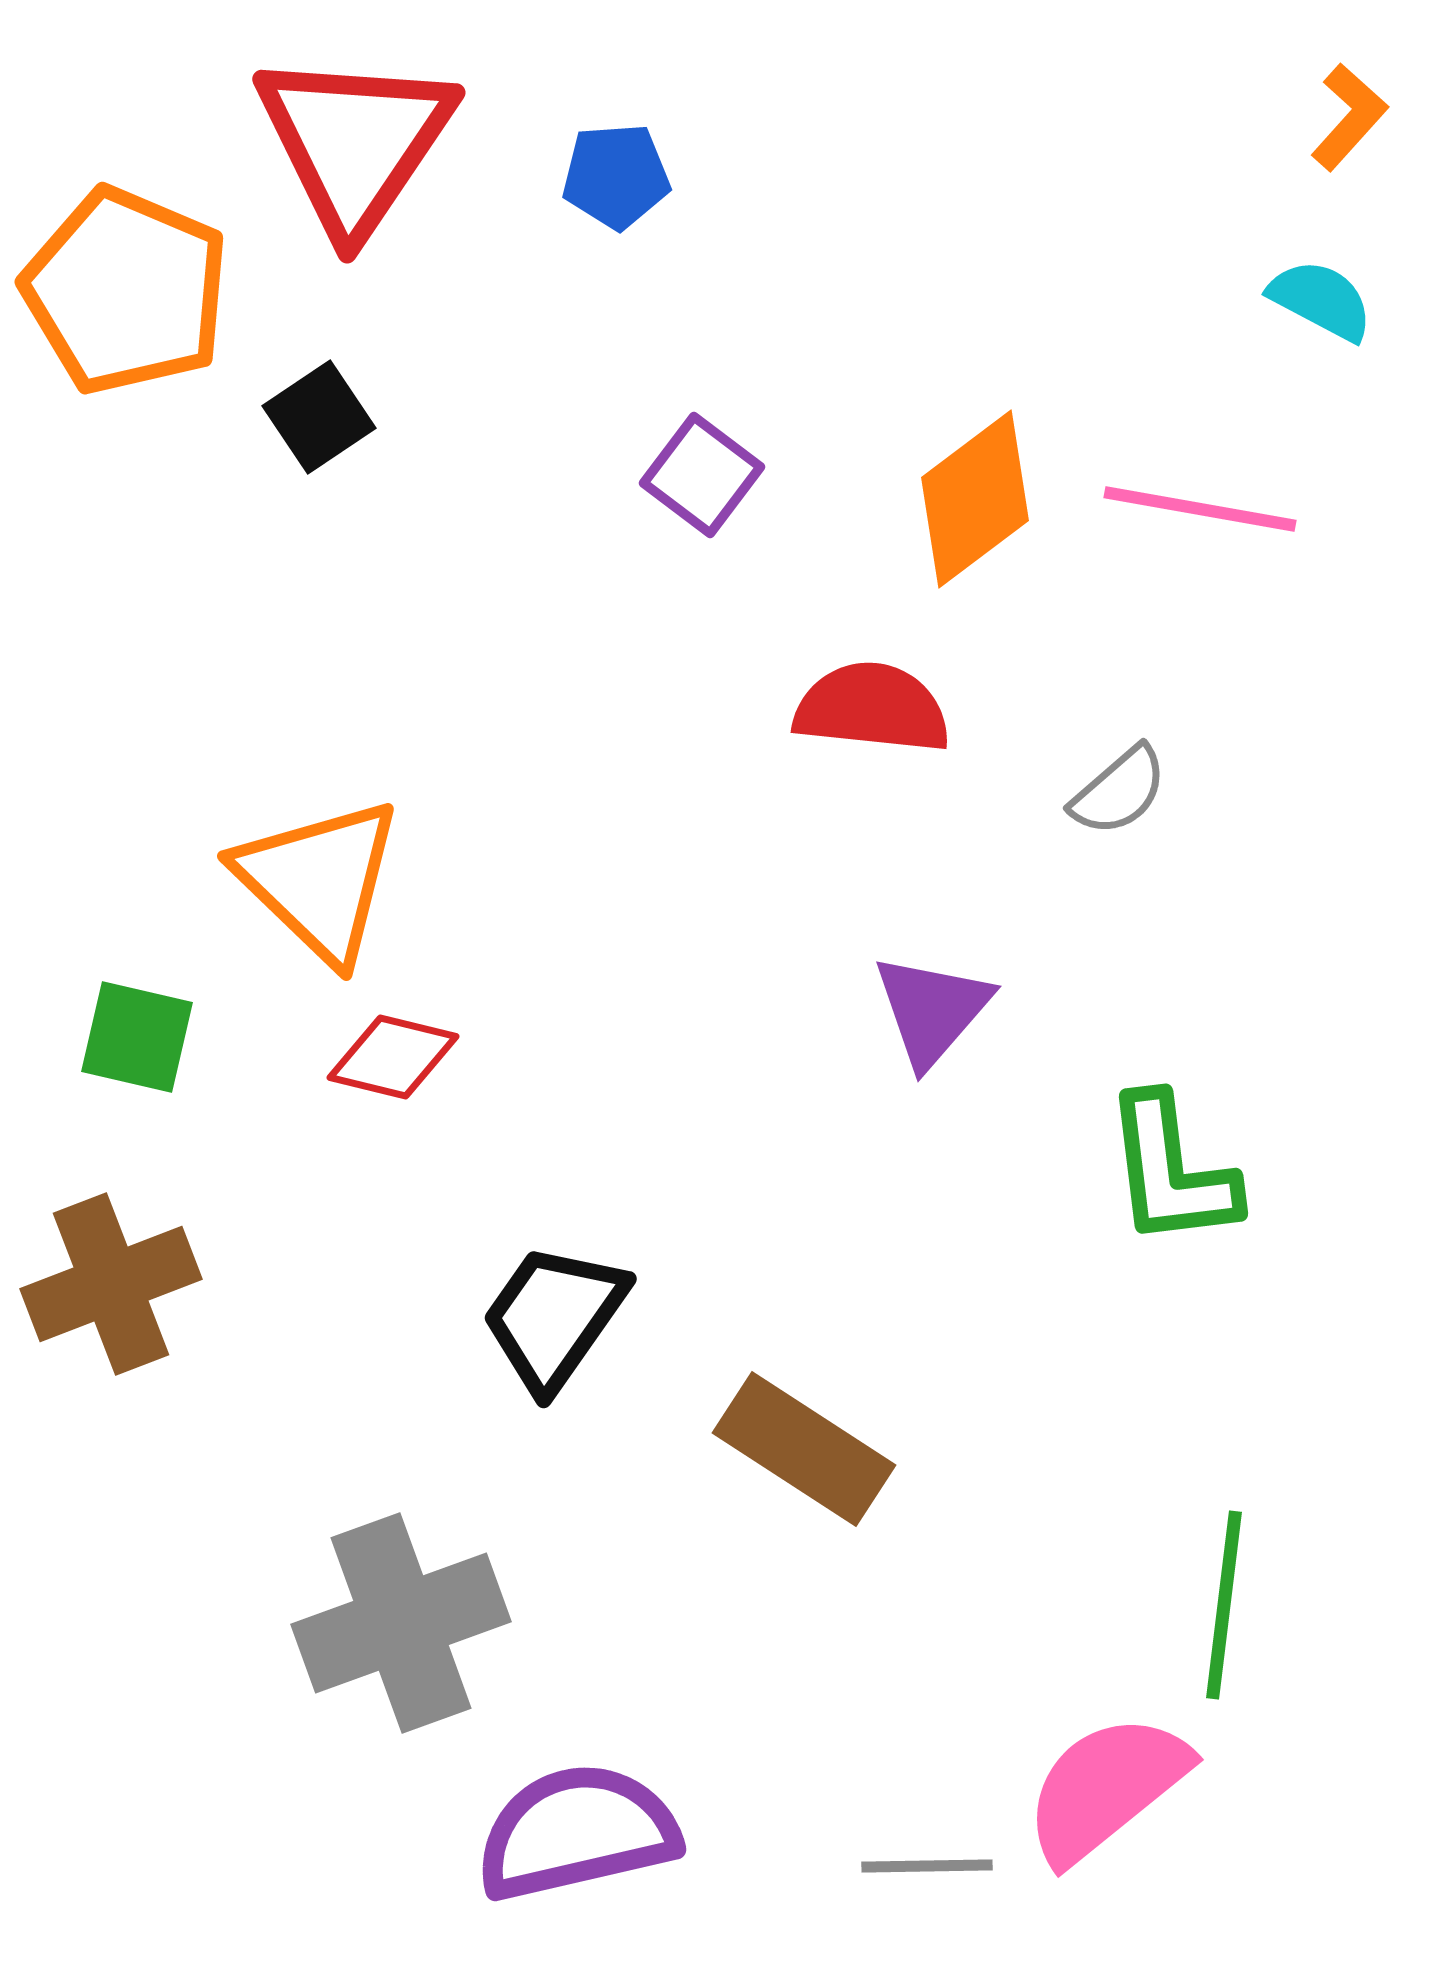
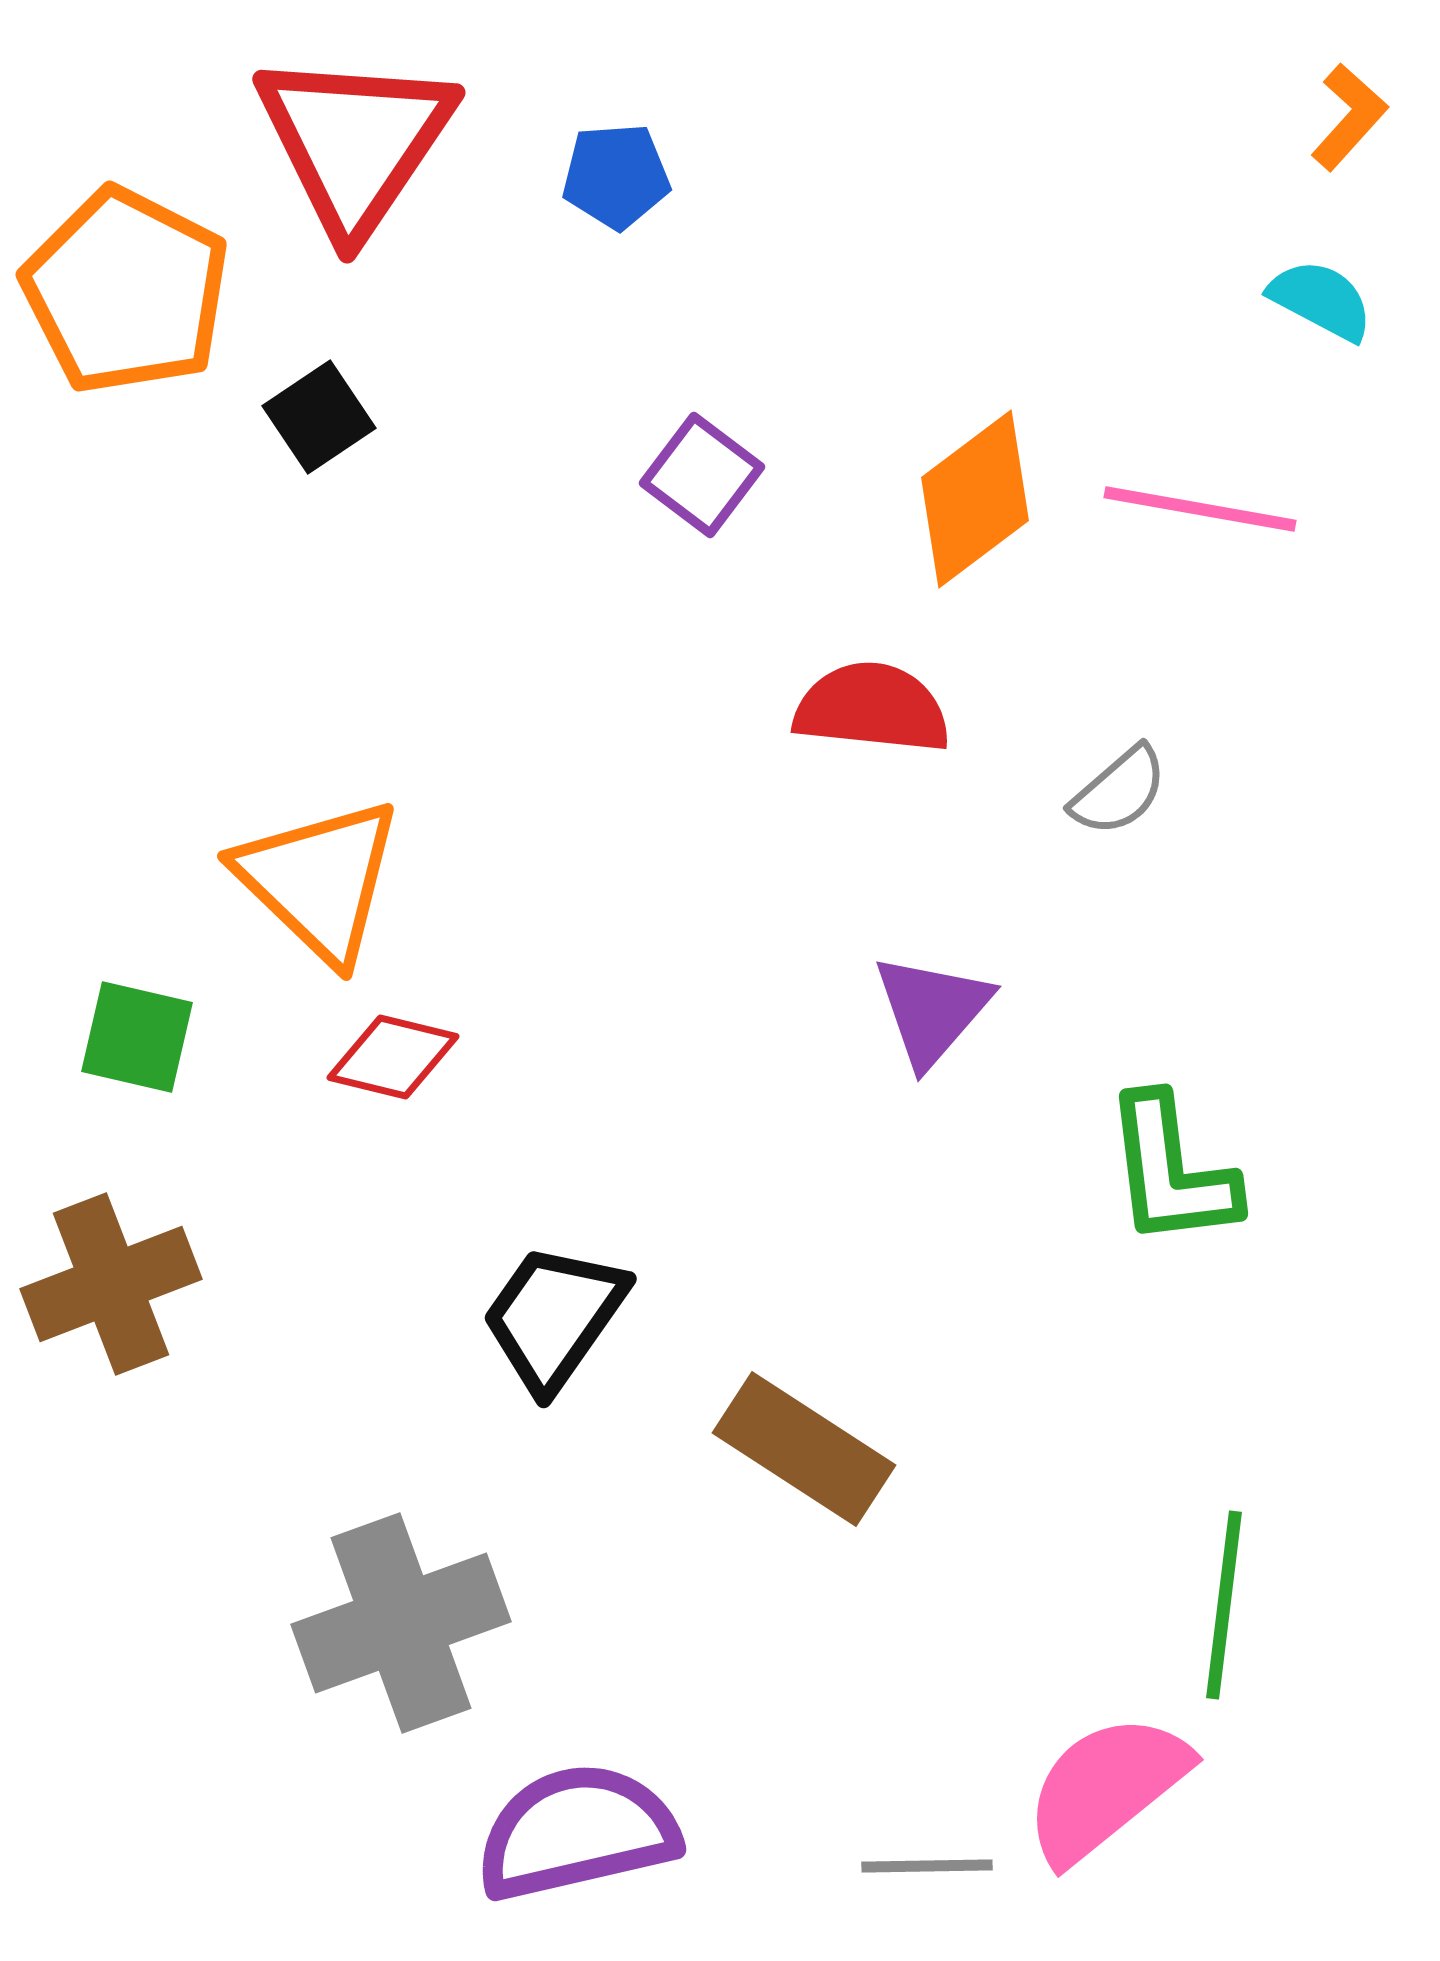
orange pentagon: rotated 4 degrees clockwise
